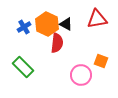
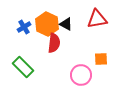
red semicircle: moved 3 px left
orange square: moved 2 px up; rotated 24 degrees counterclockwise
